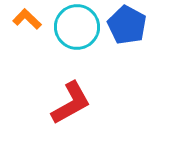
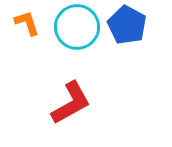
orange L-shape: moved 4 px down; rotated 28 degrees clockwise
